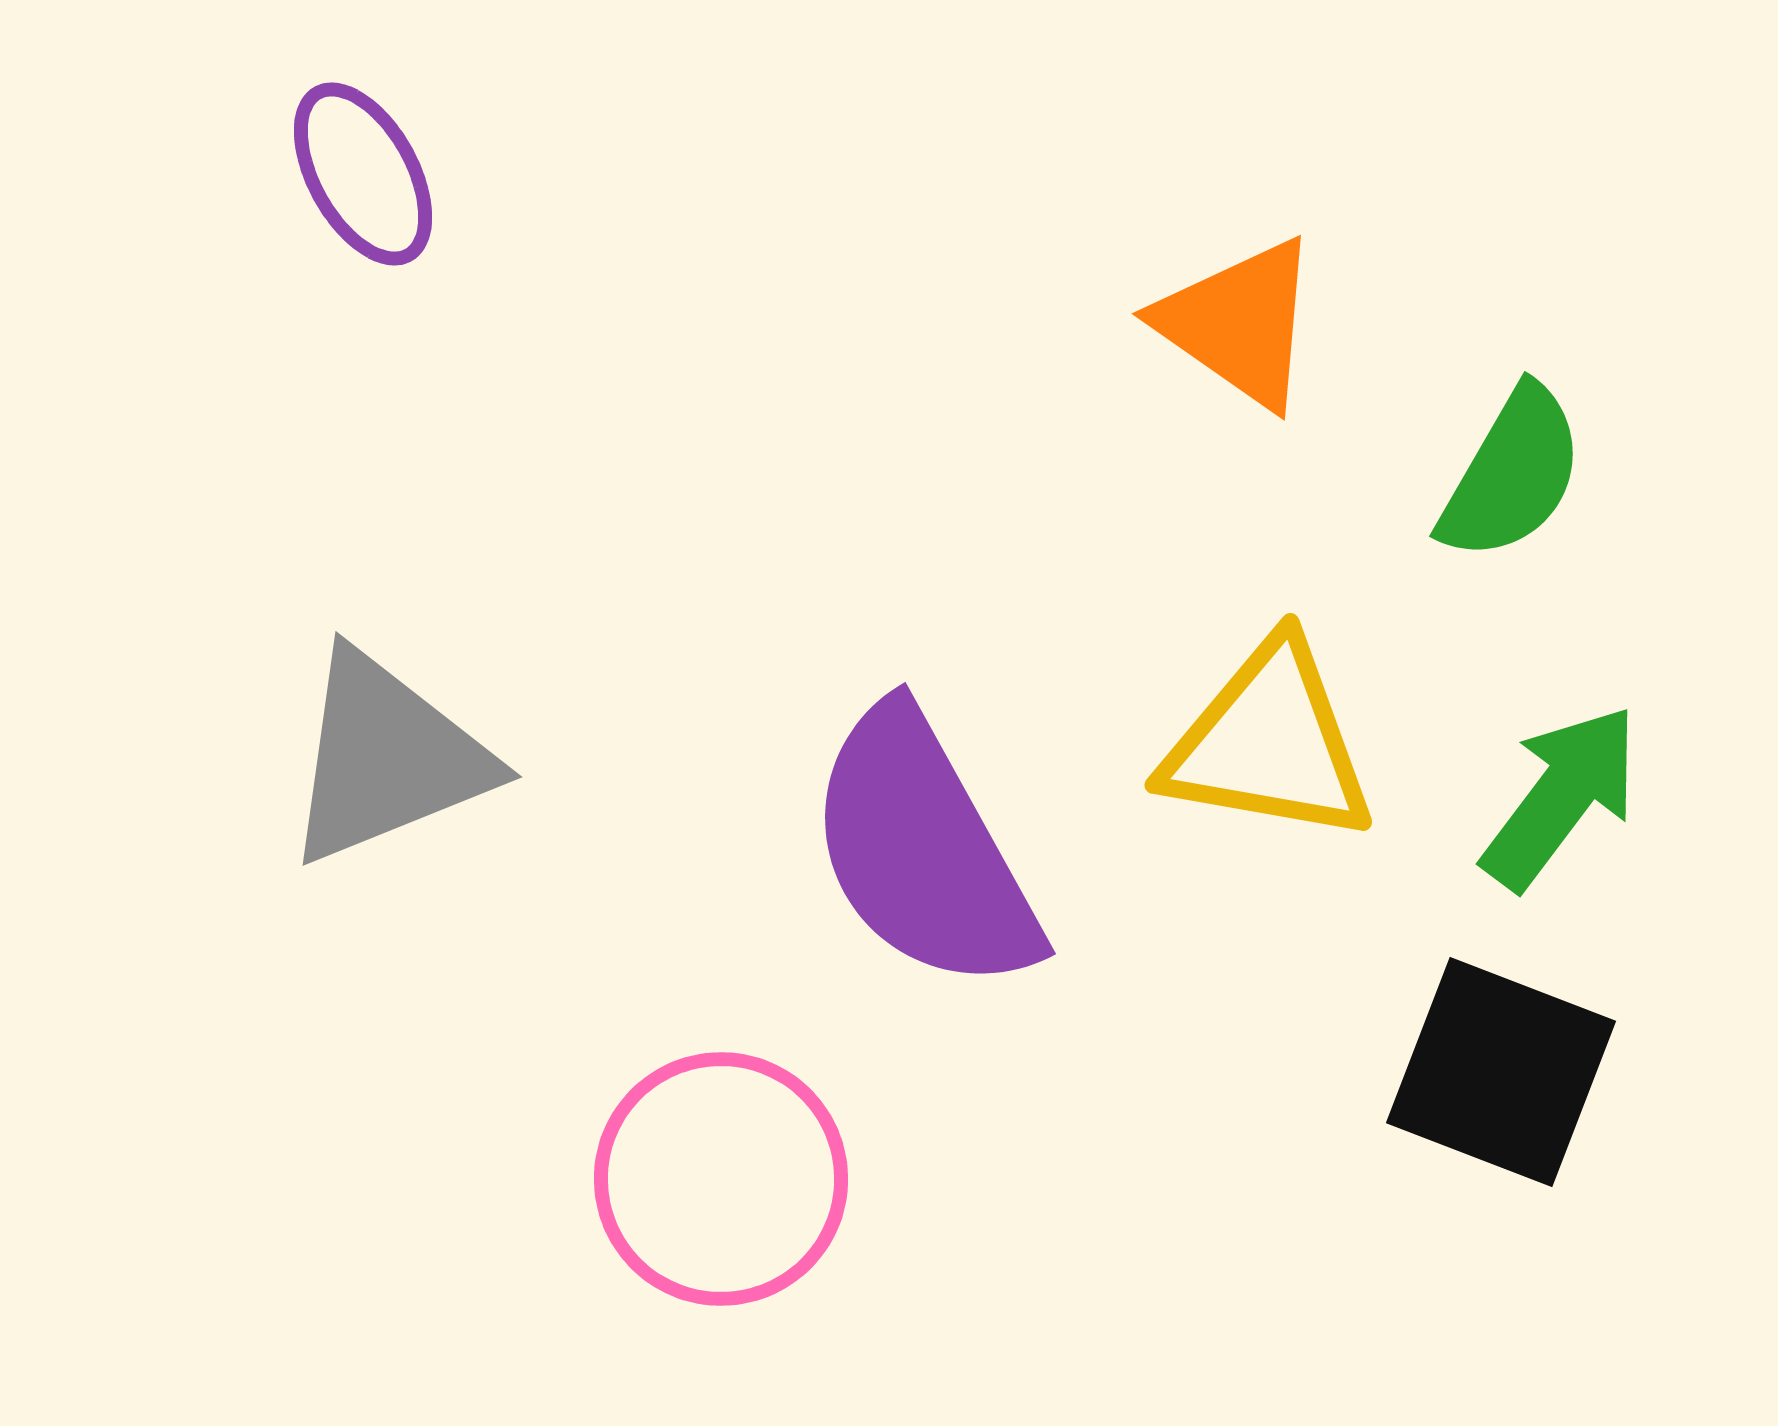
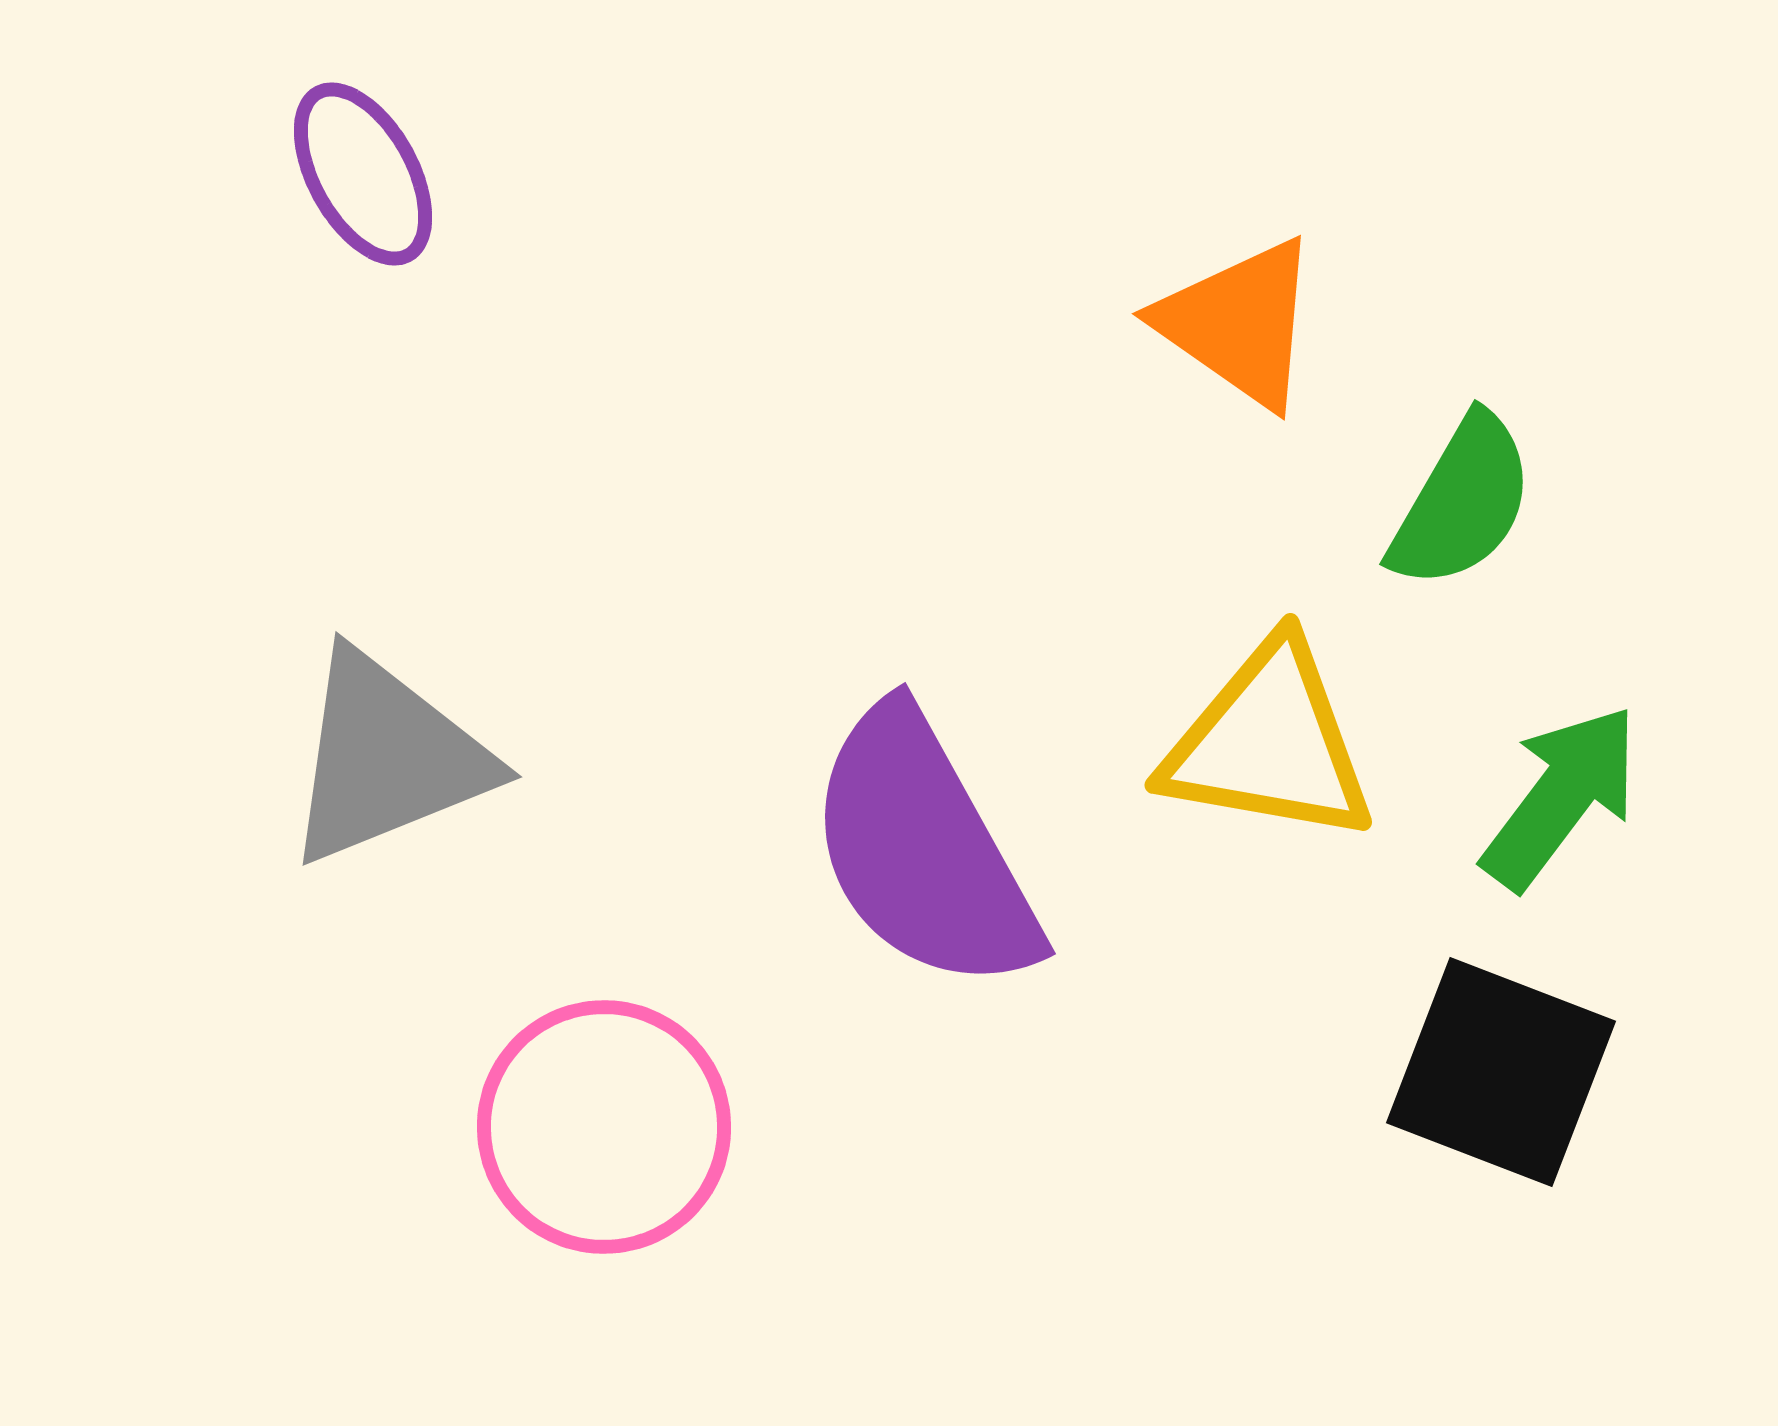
green semicircle: moved 50 px left, 28 px down
pink circle: moved 117 px left, 52 px up
